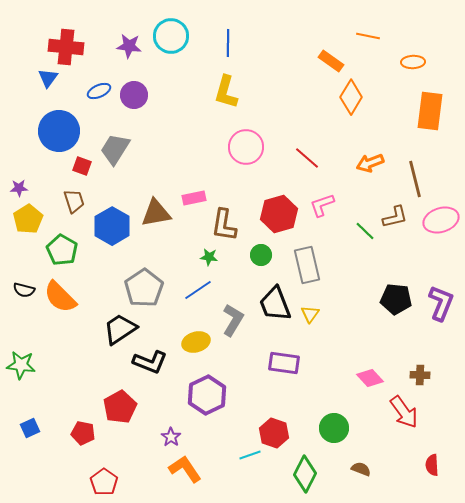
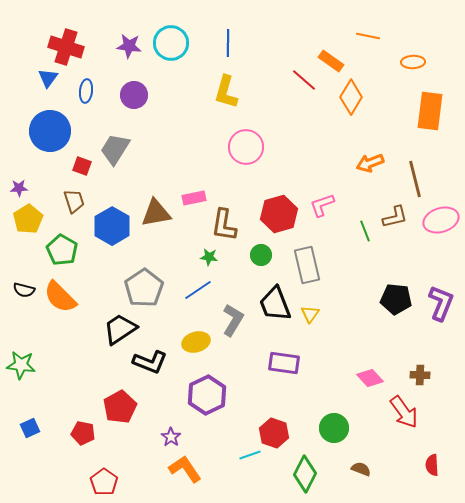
cyan circle at (171, 36): moved 7 px down
red cross at (66, 47): rotated 12 degrees clockwise
blue ellipse at (99, 91): moved 13 px left; rotated 60 degrees counterclockwise
blue circle at (59, 131): moved 9 px left
red line at (307, 158): moved 3 px left, 78 px up
green line at (365, 231): rotated 25 degrees clockwise
